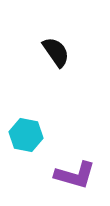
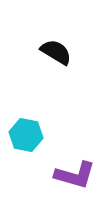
black semicircle: rotated 24 degrees counterclockwise
